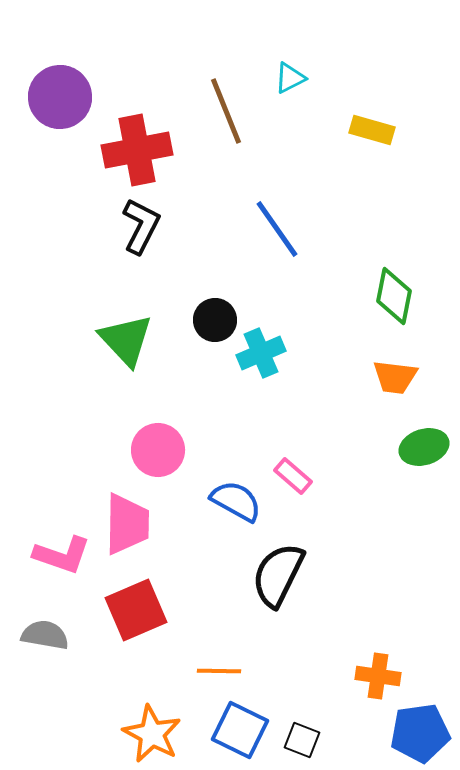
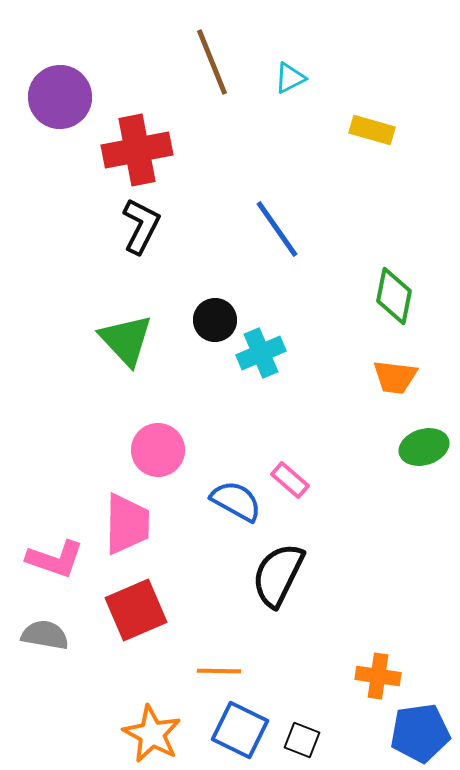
brown line: moved 14 px left, 49 px up
pink rectangle: moved 3 px left, 4 px down
pink L-shape: moved 7 px left, 4 px down
